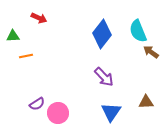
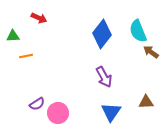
purple arrow: rotated 15 degrees clockwise
